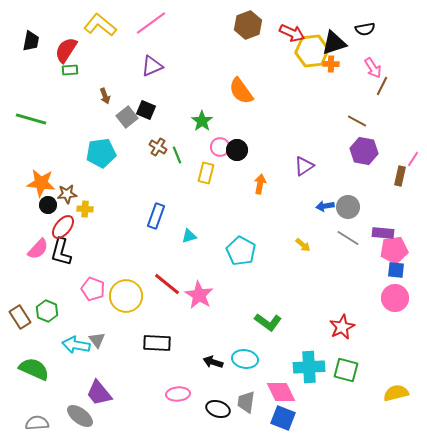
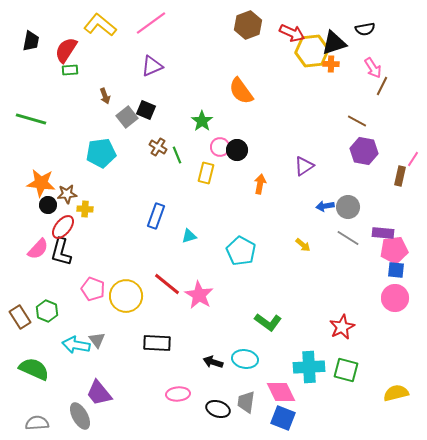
gray ellipse at (80, 416): rotated 24 degrees clockwise
